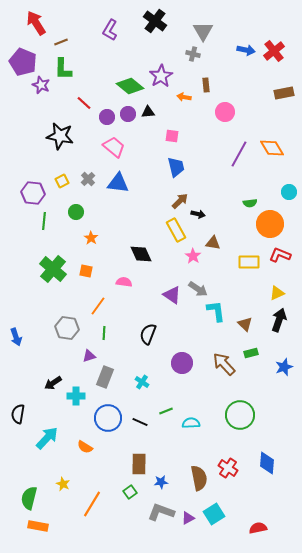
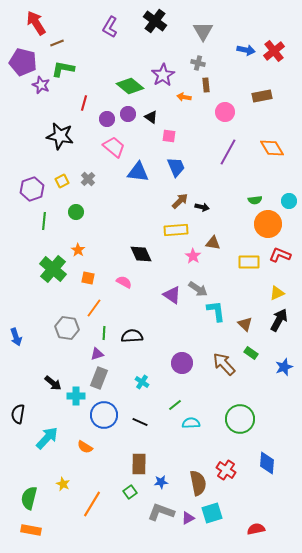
purple L-shape at (110, 30): moved 3 px up
brown line at (61, 42): moved 4 px left, 1 px down
gray cross at (193, 54): moved 5 px right, 9 px down
purple pentagon at (23, 62): rotated 8 degrees counterclockwise
green L-shape at (63, 69): rotated 100 degrees clockwise
purple star at (161, 76): moved 2 px right, 1 px up
brown rectangle at (284, 93): moved 22 px left, 3 px down
red line at (84, 103): rotated 63 degrees clockwise
black triangle at (148, 112): moved 3 px right, 5 px down; rotated 40 degrees clockwise
purple circle at (107, 117): moved 2 px down
pink square at (172, 136): moved 3 px left
purple line at (239, 154): moved 11 px left, 2 px up
blue trapezoid at (176, 167): rotated 10 degrees counterclockwise
blue triangle at (118, 183): moved 20 px right, 11 px up
cyan circle at (289, 192): moved 9 px down
purple hexagon at (33, 193): moved 1 px left, 4 px up; rotated 25 degrees counterclockwise
green semicircle at (250, 203): moved 5 px right, 3 px up
black arrow at (198, 214): moved 4 px right, 7 px up
orange circle at (270, 224): moved 2 px left
yellow rectangle at (176, 230): rotated 65 degrees counterclockwise
orange star at (91, 238): moved 13 px left, 12 px down
orange square at (86, 271): moved 2 px right, 7 px down
pink semicircle at (124, 282): rotated 21 degrees clockwise
orange line at (98, 306): moved 4 px left, 2 px down
black arrow at (279, 320): rotated 10 degrees clockwise
black semicircle at (148, 334): moved 16 px left, 2 px down; rotated 65 degrees clockwise
green rectangle at (251, 353): rotated 48 degrees clockwise
purple triangle at (89, 356): moved 8 px right, 2 px up
gray rectangle at (105, 377): moved 6 px left, 1 px down
black arrow at (53, 383): rotated 108 degrees counterclockwise
green line at (166, 411): moved 9 px right, 6 px up; rotated 16 degrees counterclockwise
green circle at (240, 415): moved 4 px down
blue circle at (108, 418): moved 4 px left, 3 px up
red cross at (228, 468): moved 2 px left, 2 px down
brown semicircle at (199, 478): moved 1 px left, 5 px down
cyan square at (214, 514): moved 2 px left, 1 px up; rotated 15 degrees clockwise
orange rectangle at (38, 526): moved 7 px left, 4 px down
red semicircle at (258, 528): moved 2 px left, 1 px down
